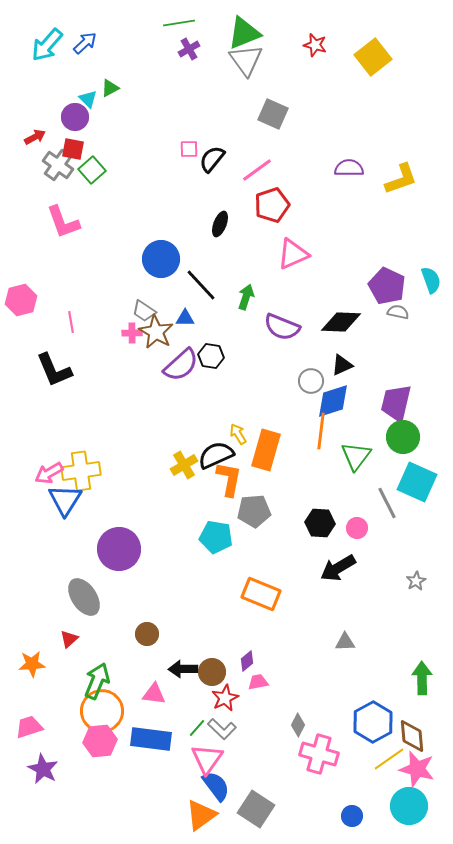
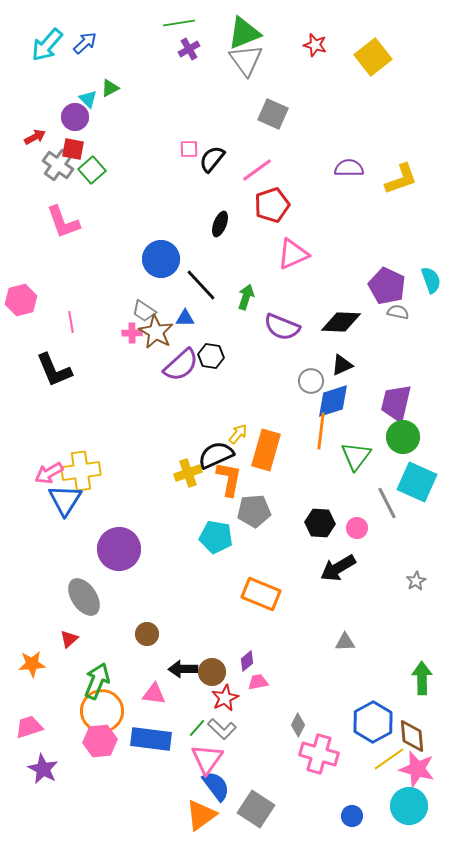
yellow arrow at (238, 434): rotated 70 degrees clockwise
yellow cross at (184, 465): moved 4 px right, 8 px down; rotated 12 degrees clockwise
